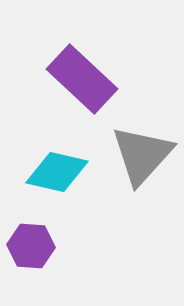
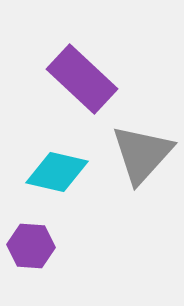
gray triangle: moved 1 px up
